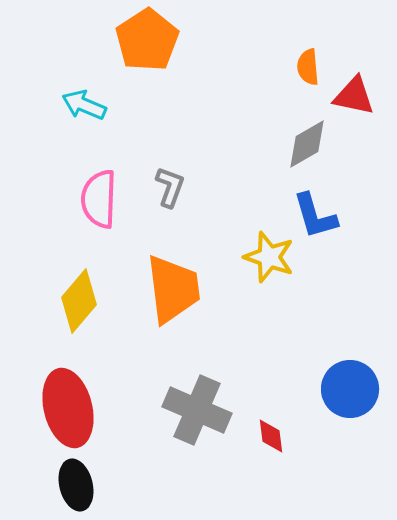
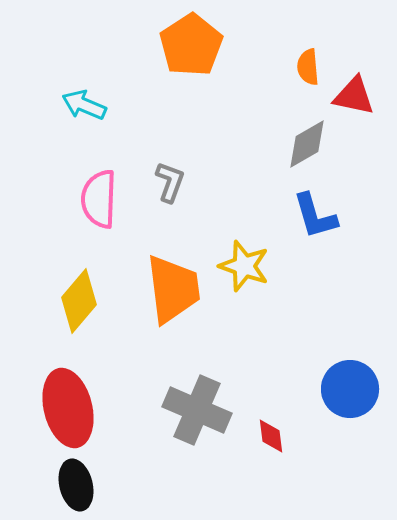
orange pentagon: moved 44 px right, 5 px down
gray L-shape: moved 5 px up
yellow star: moved 25 px left, 9 px down
